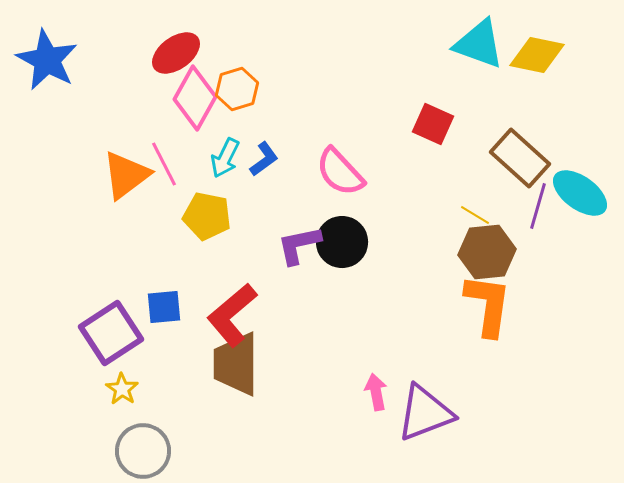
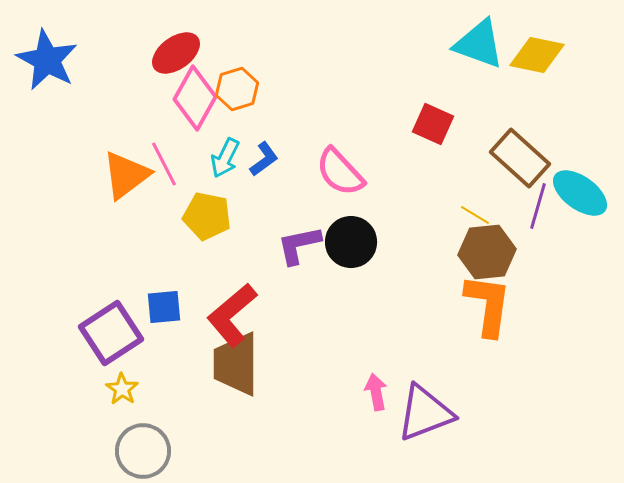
black circle: moved 9 px right
